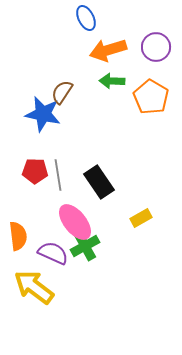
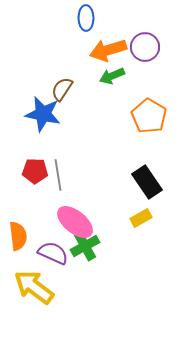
blue ellipse: rotated 25 degrees clockwise
purple circle: moved 11 px left
green arrow: moved 5 px up; rotated 25 degrees counterclockwise
brown semicircle: moved 3 px up
orange pentagon: moved 2 px left, 19 px down
black rectangle: moved 48 px right
pink ellipse: rotated 12 degrees counterclockwise
